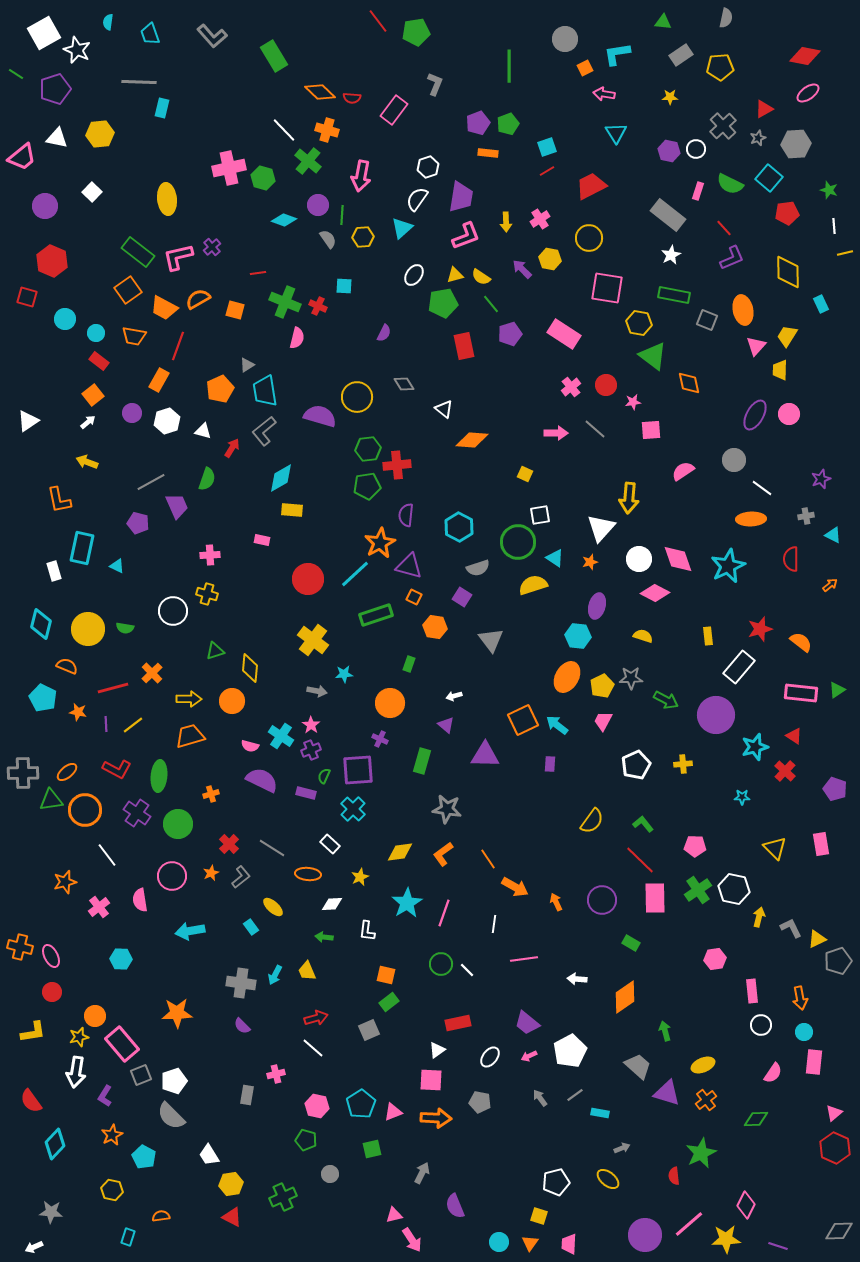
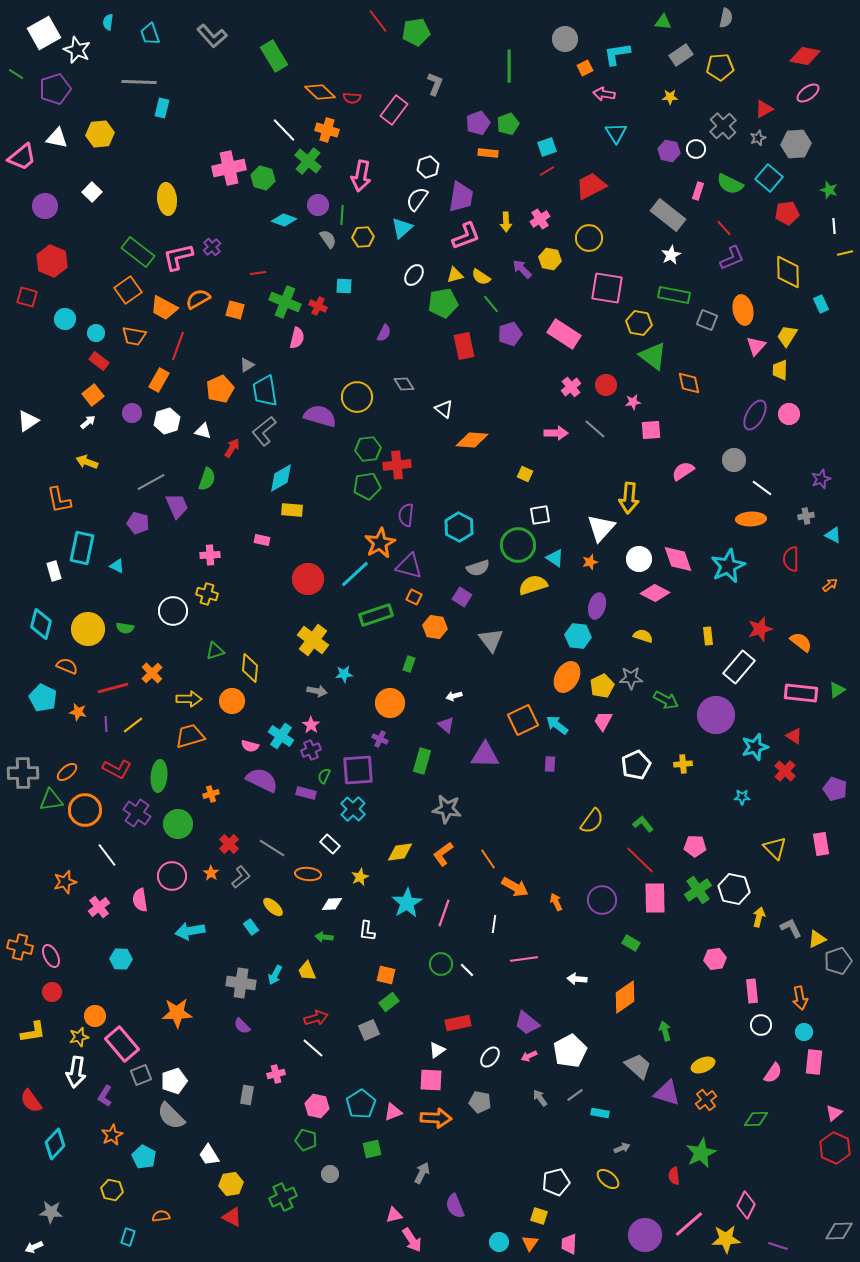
green circle at (518, 542): moved 3 px down
orange star at (211, 873): rotated 14 degrees counterclockwise
